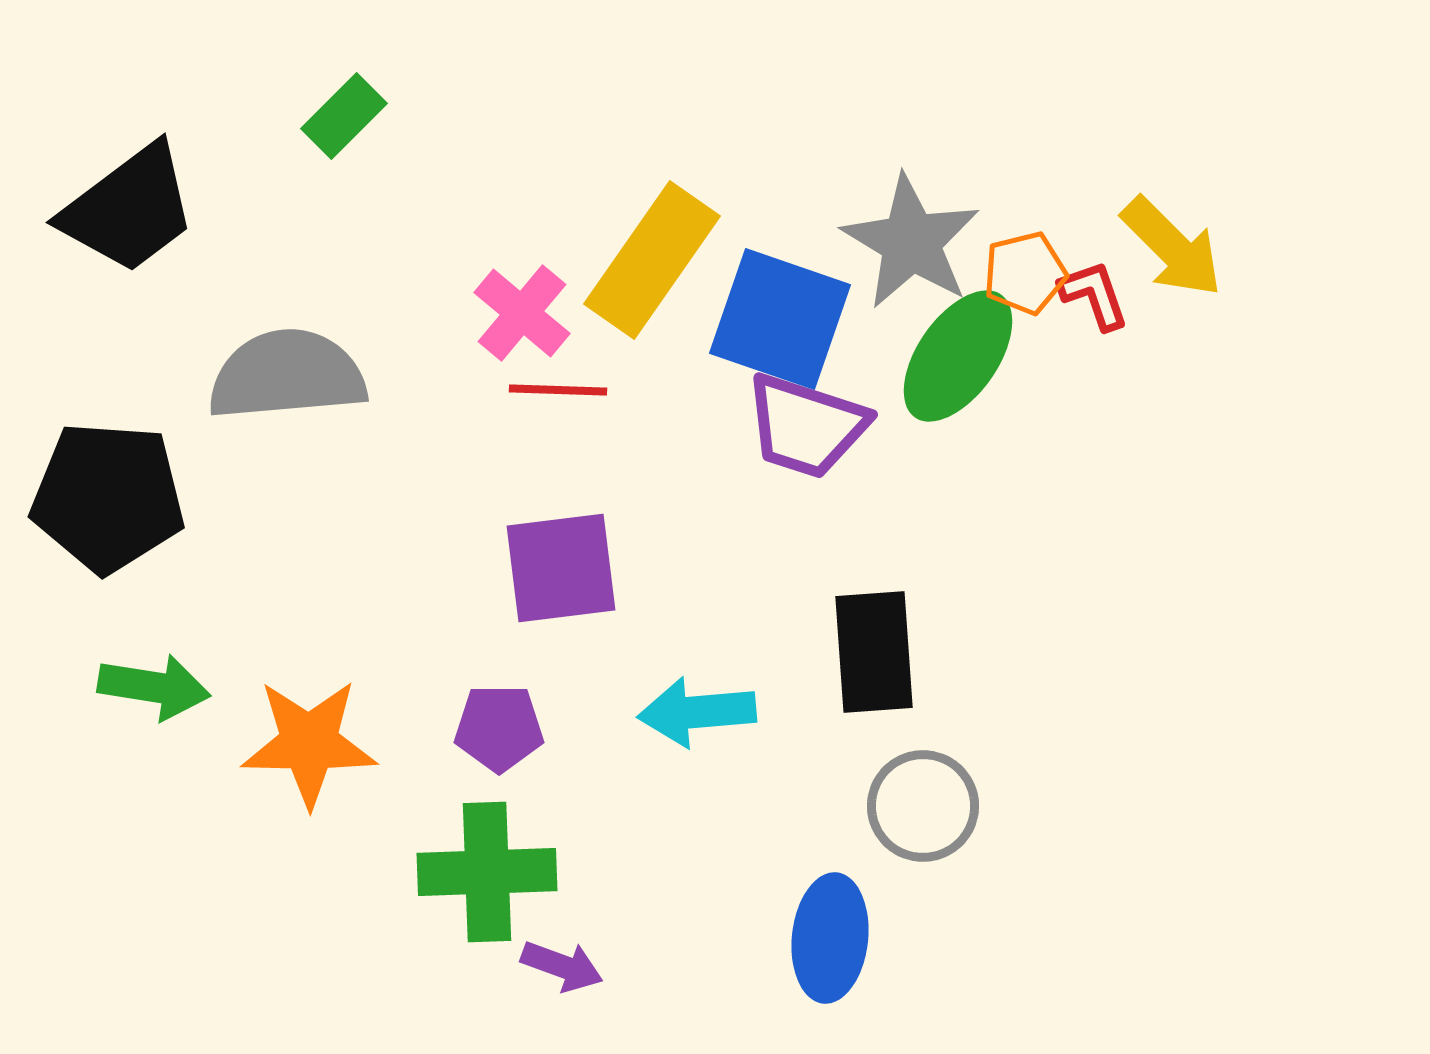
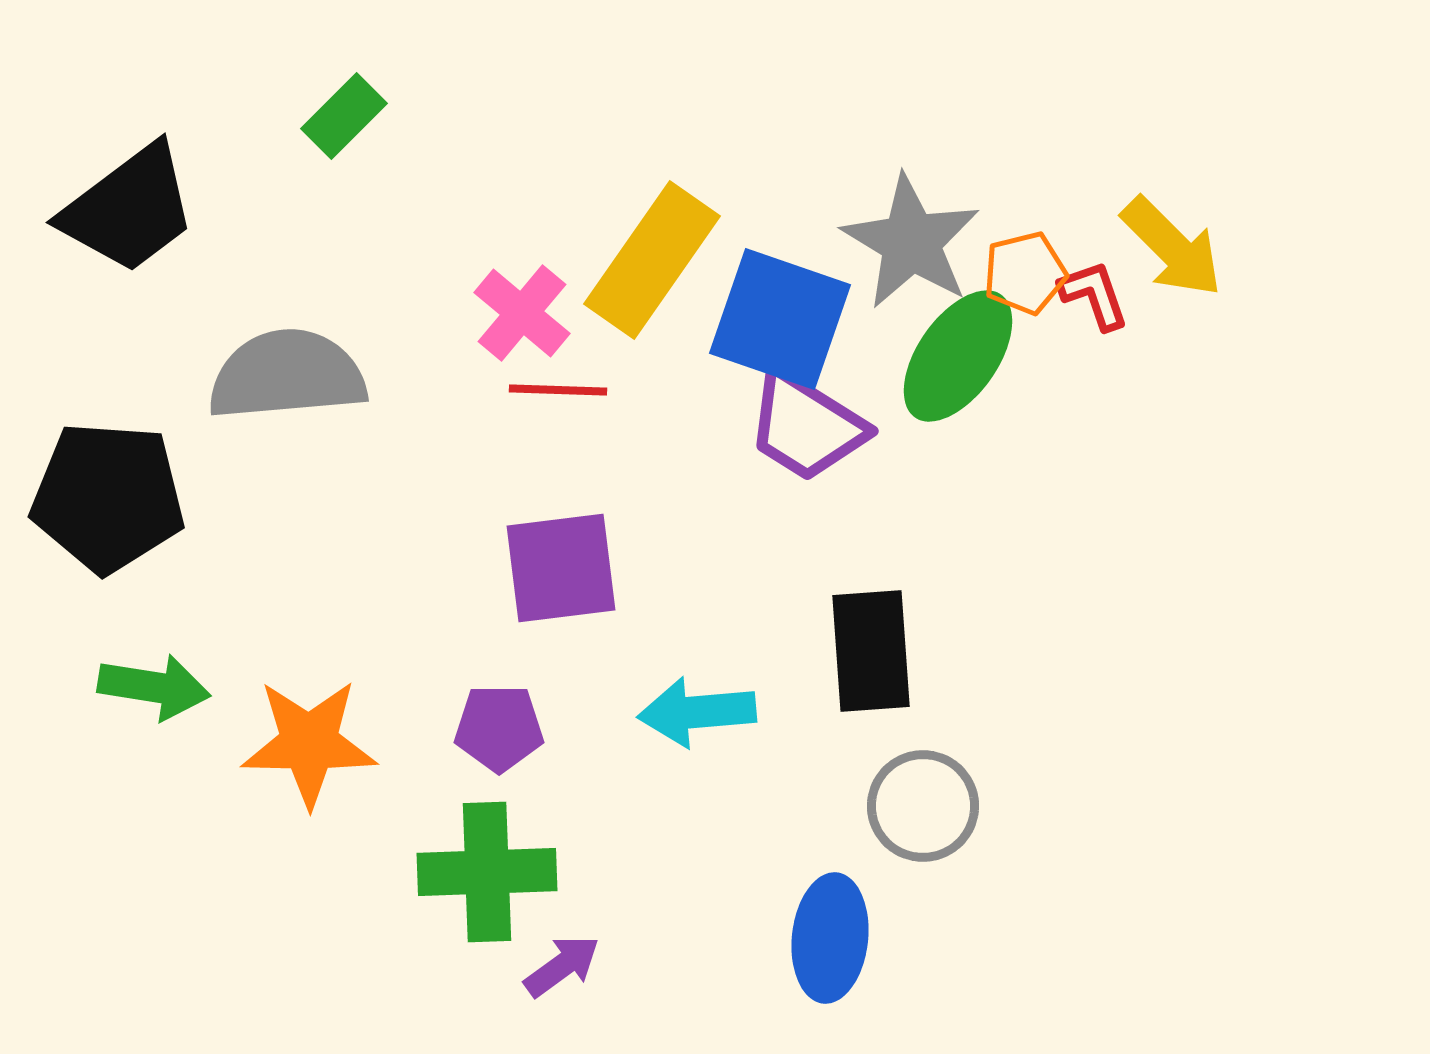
purple trapezoid: rotated 14 degrees clockwise
black rectangle: moved 3 px left, 1 px up
purple arrow: rotated 56 degrees counterclockwise
